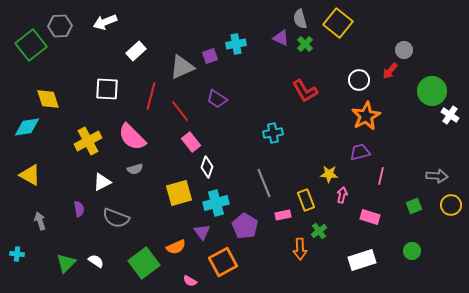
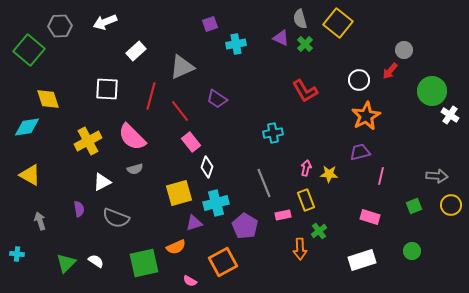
green square at (31, 45): moved 2 px left, 5 px down; rotated 12 degrees counterclockwise
purple square at (210, 56): moved 32 px up
pink arrow at (342, 195): moved 36 px left, 27 px up
purple triangle at (202, 232): moved 8 px left, 9 px up; rotated 48 degrees clockwise
green square at (144, 263): rotated 24 degrees clockwise
